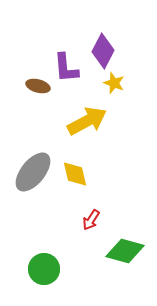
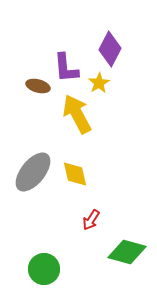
purple diamond: moved 7 px right, 2 px up
yellow star: moved 15 px left; rotated 20 degrees clockwise
yellow arrow: moved 10 px left, 7 px up; rotated 90 degrees counterclockwise
green diamond: moved 2 px right, 1 px down
